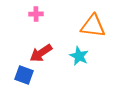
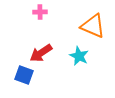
pink cross: moved 4 px right, 2 px up
orange triangle: rotated 16 degrees clockwise
